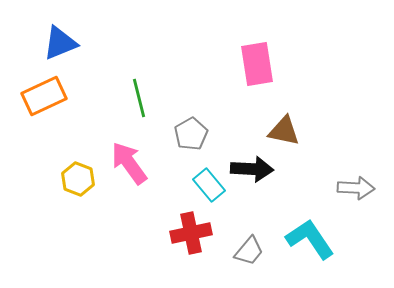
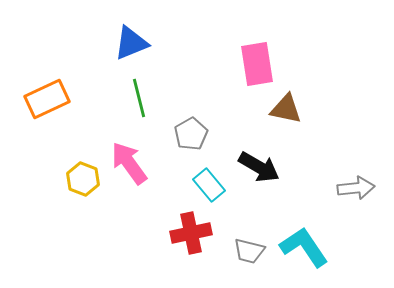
blue triangle: moved 71 px right
orange rectangle: moved 3 px right, 3 px down
brown triangle: moved 2 px right, 22 px up
black arrow: moved 7 px right, 2 px up; rotated 27 degrees clockwise
yellow hexagon: moved 5 px right
gray arrow: rotated 9 degrees counterclockwise
cyan L-shape: moved 6 px left, 8 px down
gray trapezoid: rotated 64 degrees clockwise
